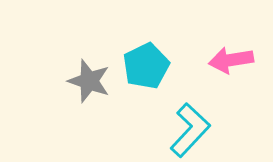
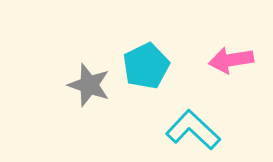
gray star: moved 4 px down
cyan L-shape: moved 3 px right; rotated 90 degrees counterclockwise
